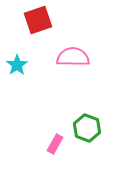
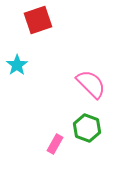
pink semicircle: moved 18 px right, 27 px down; rotated 44 degrees clockwise
